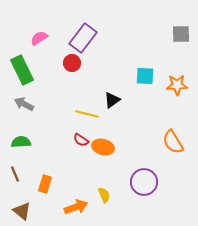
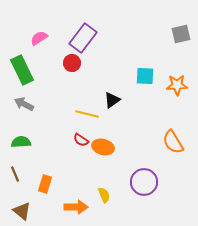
gray square: rotated 12 degrees counterclockwise
orange arrow: rotated 20 degrees clockwise
